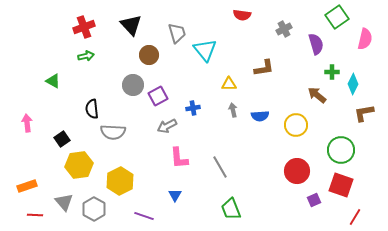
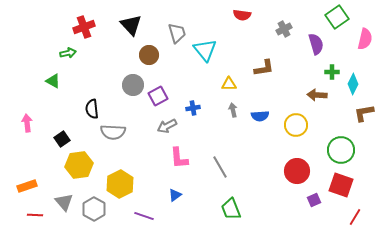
green arrow at (86, 56): moved 18 px left, 3 px up
brown arrow at (317, 95): rotated 36 degrees counterclockwise
yellow hexagon at (120, 181): moved 3 px down
blue triangle at (175, 195): rotated 24 degrees clockwise
